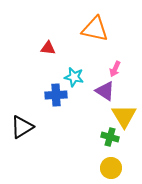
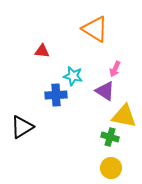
orange triangle: rotated 20 degrees clockwise
red triangle: moved 6 px left, 3 px down
cyan star: moved 1 px left, 1 px up
yellow triangle: rotated 48 degrees counterclockwise
